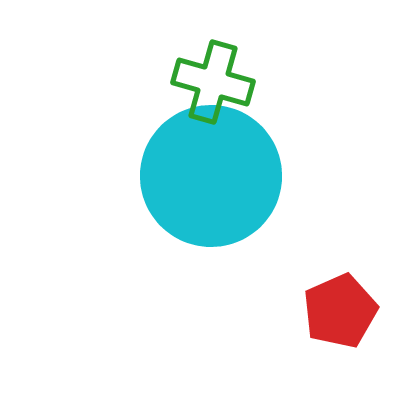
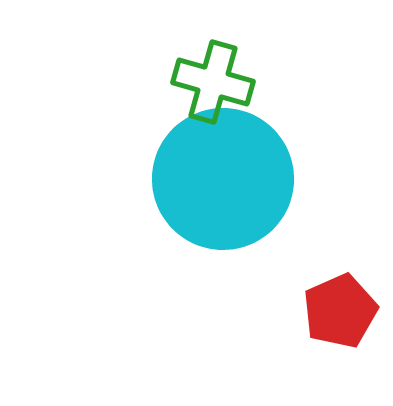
cyan circle: moved 12 px right, 3 px down
